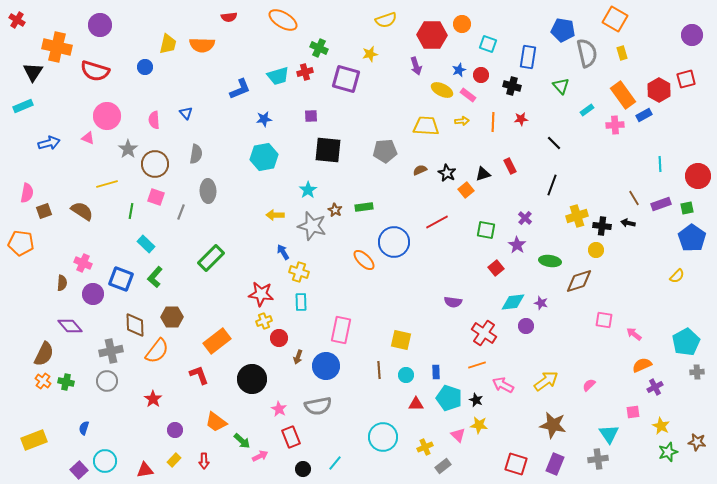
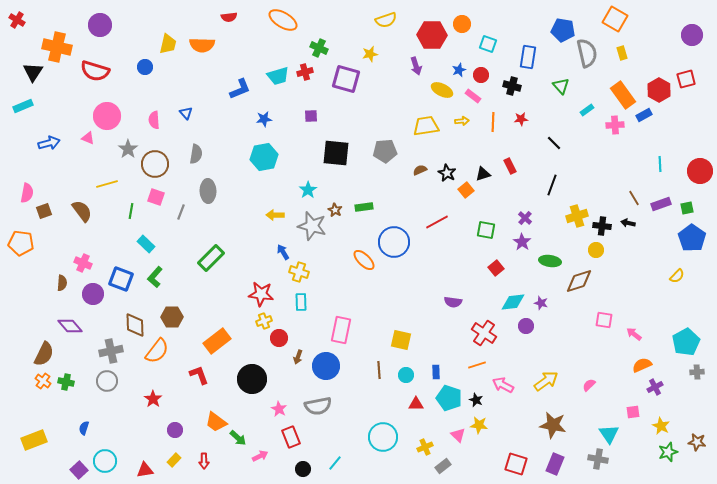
pink rectangle at (468, 95): moved 5 px right, 1 px down
yellow trapezoid at (426, 126): rotated 12 degrees counterclockwise
black square at (328, 150): moved 8 px right, 3 px down
red circle at (698, 176): moved 2 px right, 5 px up
brown semicircle at (82, 211): rotated 20 degrees clockwise
purple star at (517, 245): moved 5 px right, 3 px up
green arrow at (242, 441): moved 4 px left, 3 px up
gray cross at (598, 459): rotated 18 degrees clockwise
